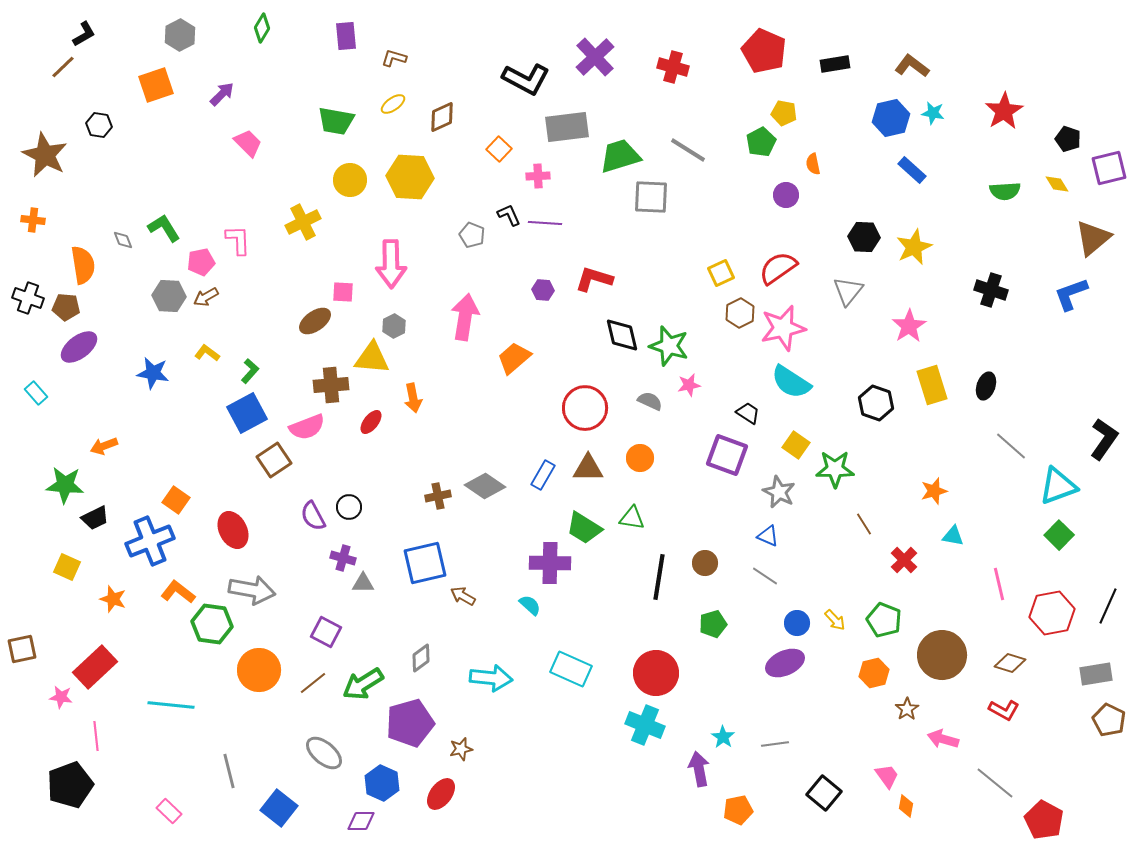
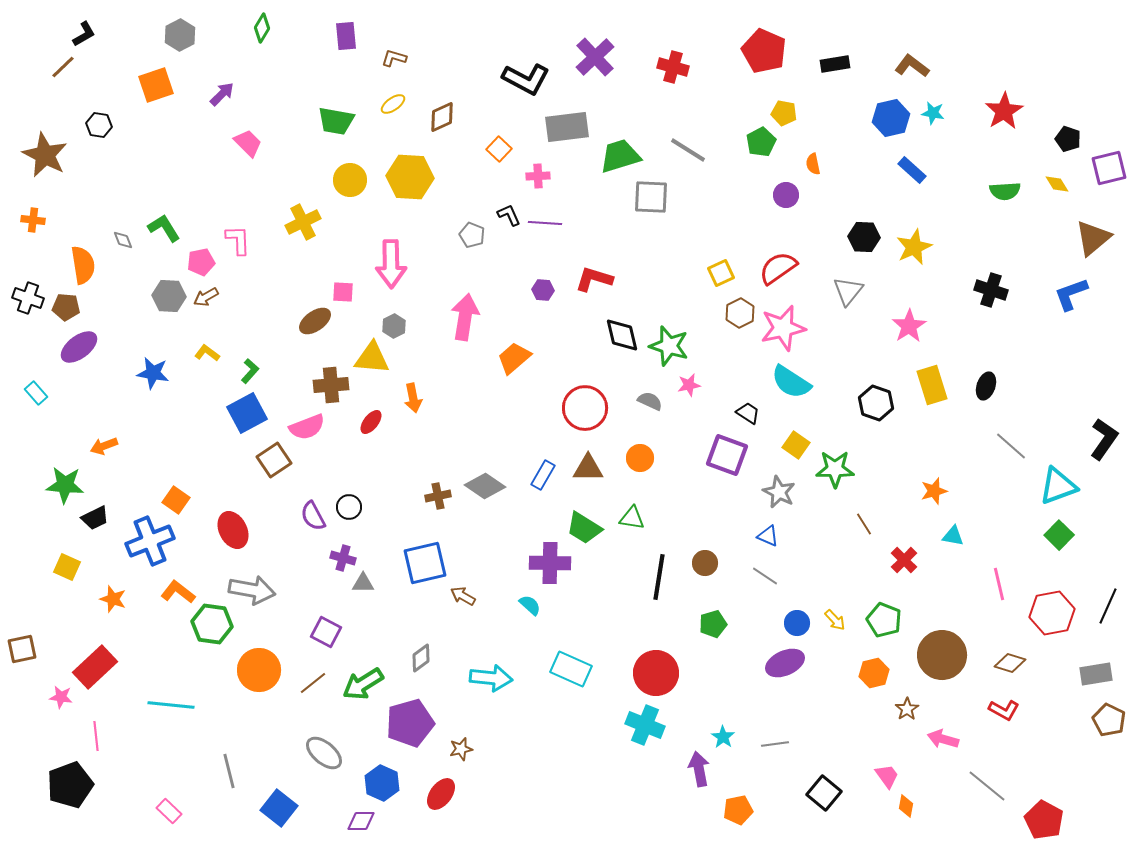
gray line at (995, 783): moved 8 px left, 3 px down
